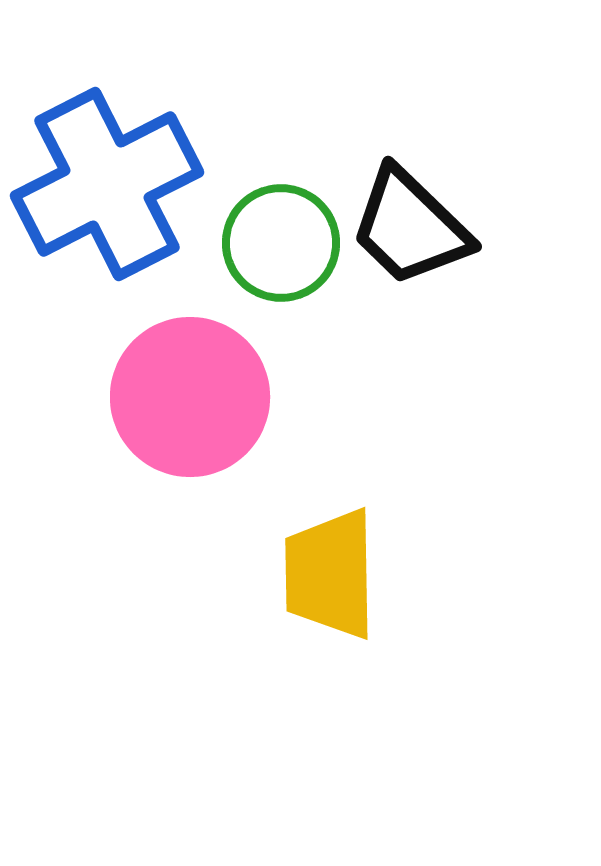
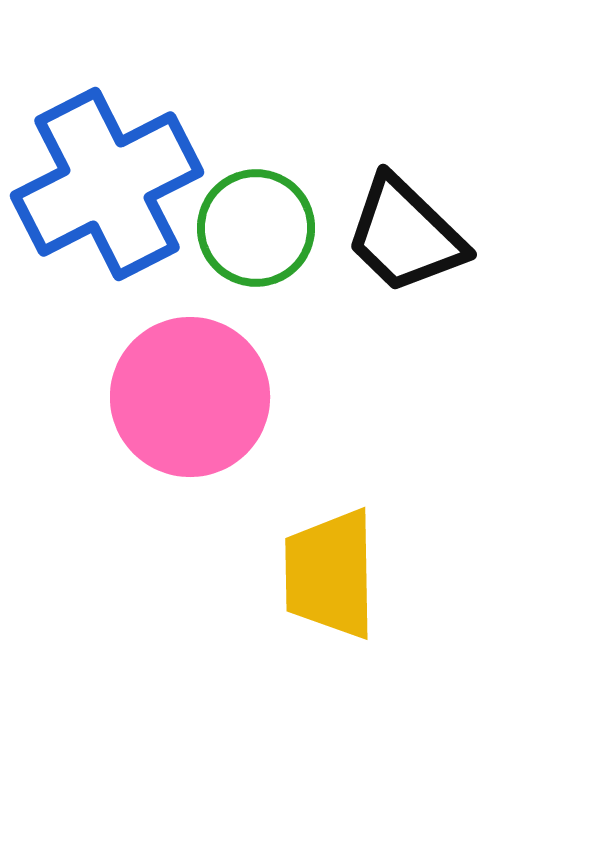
black trapezoid: moved 5 px left, 8 px down
green circle: moved 25 px left, 15 px up
